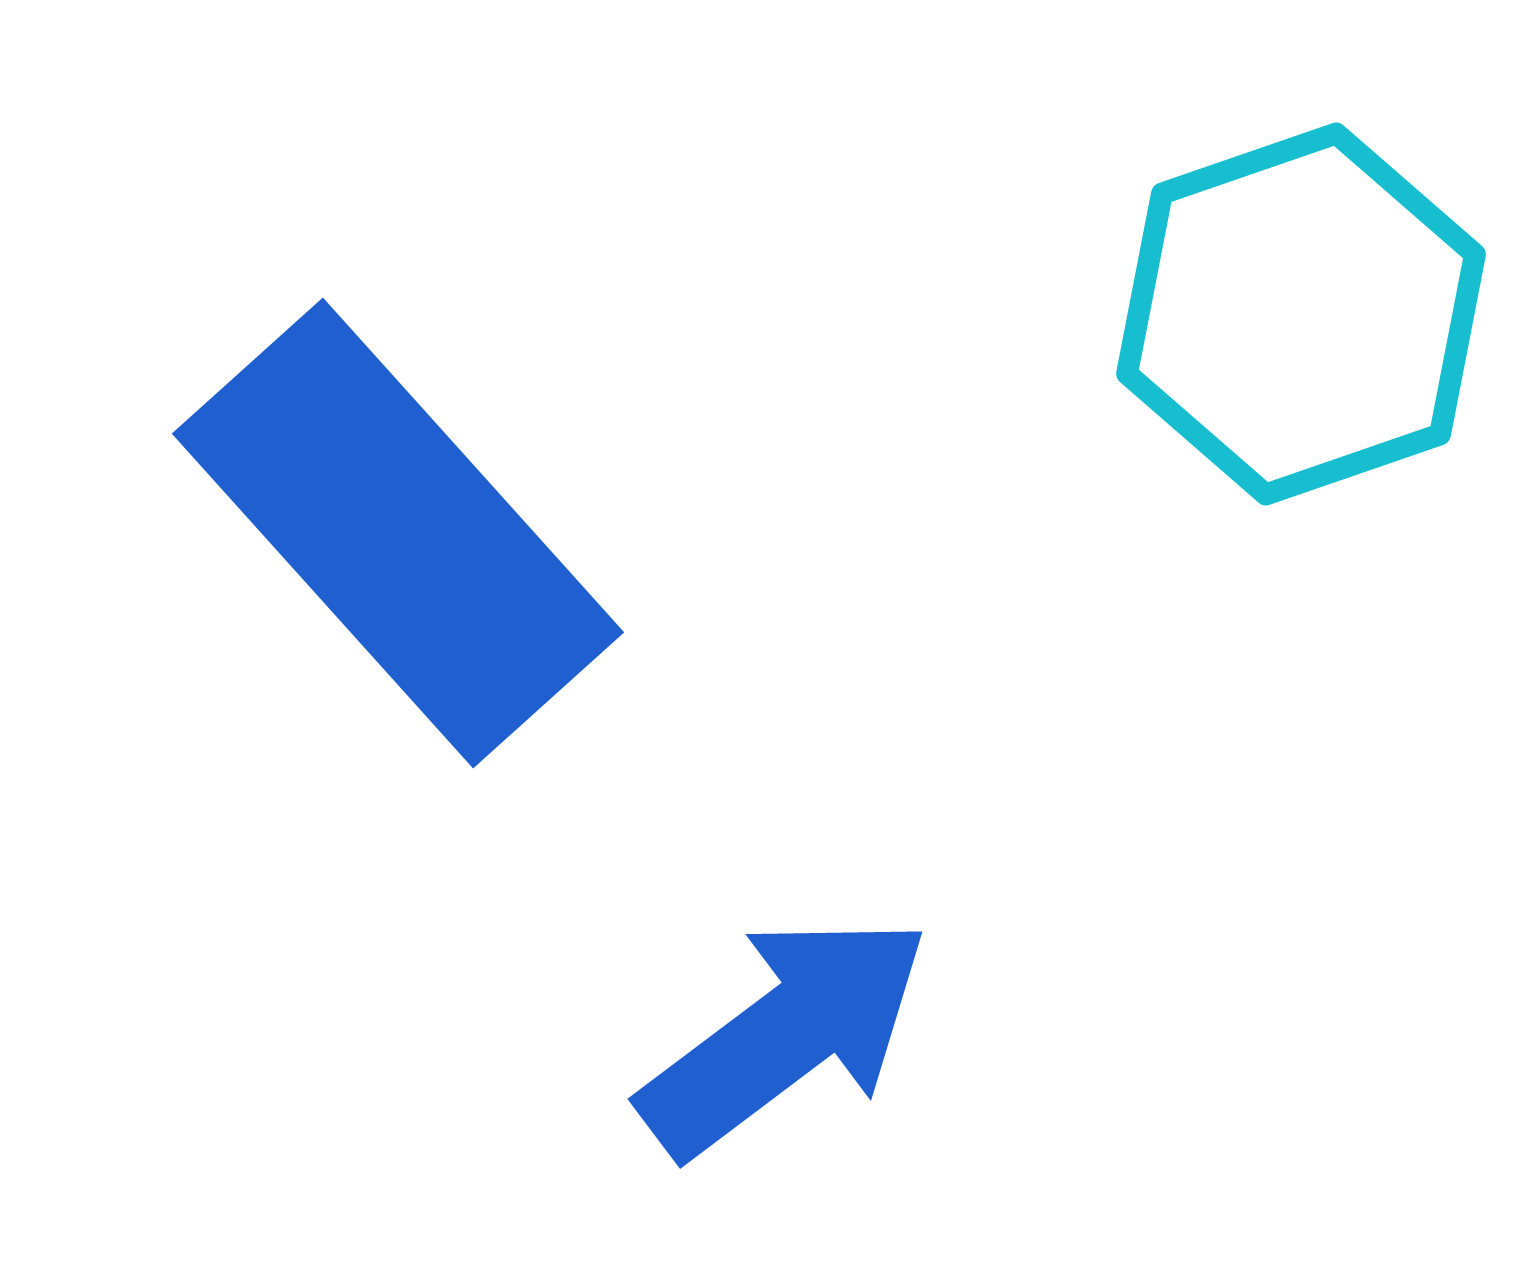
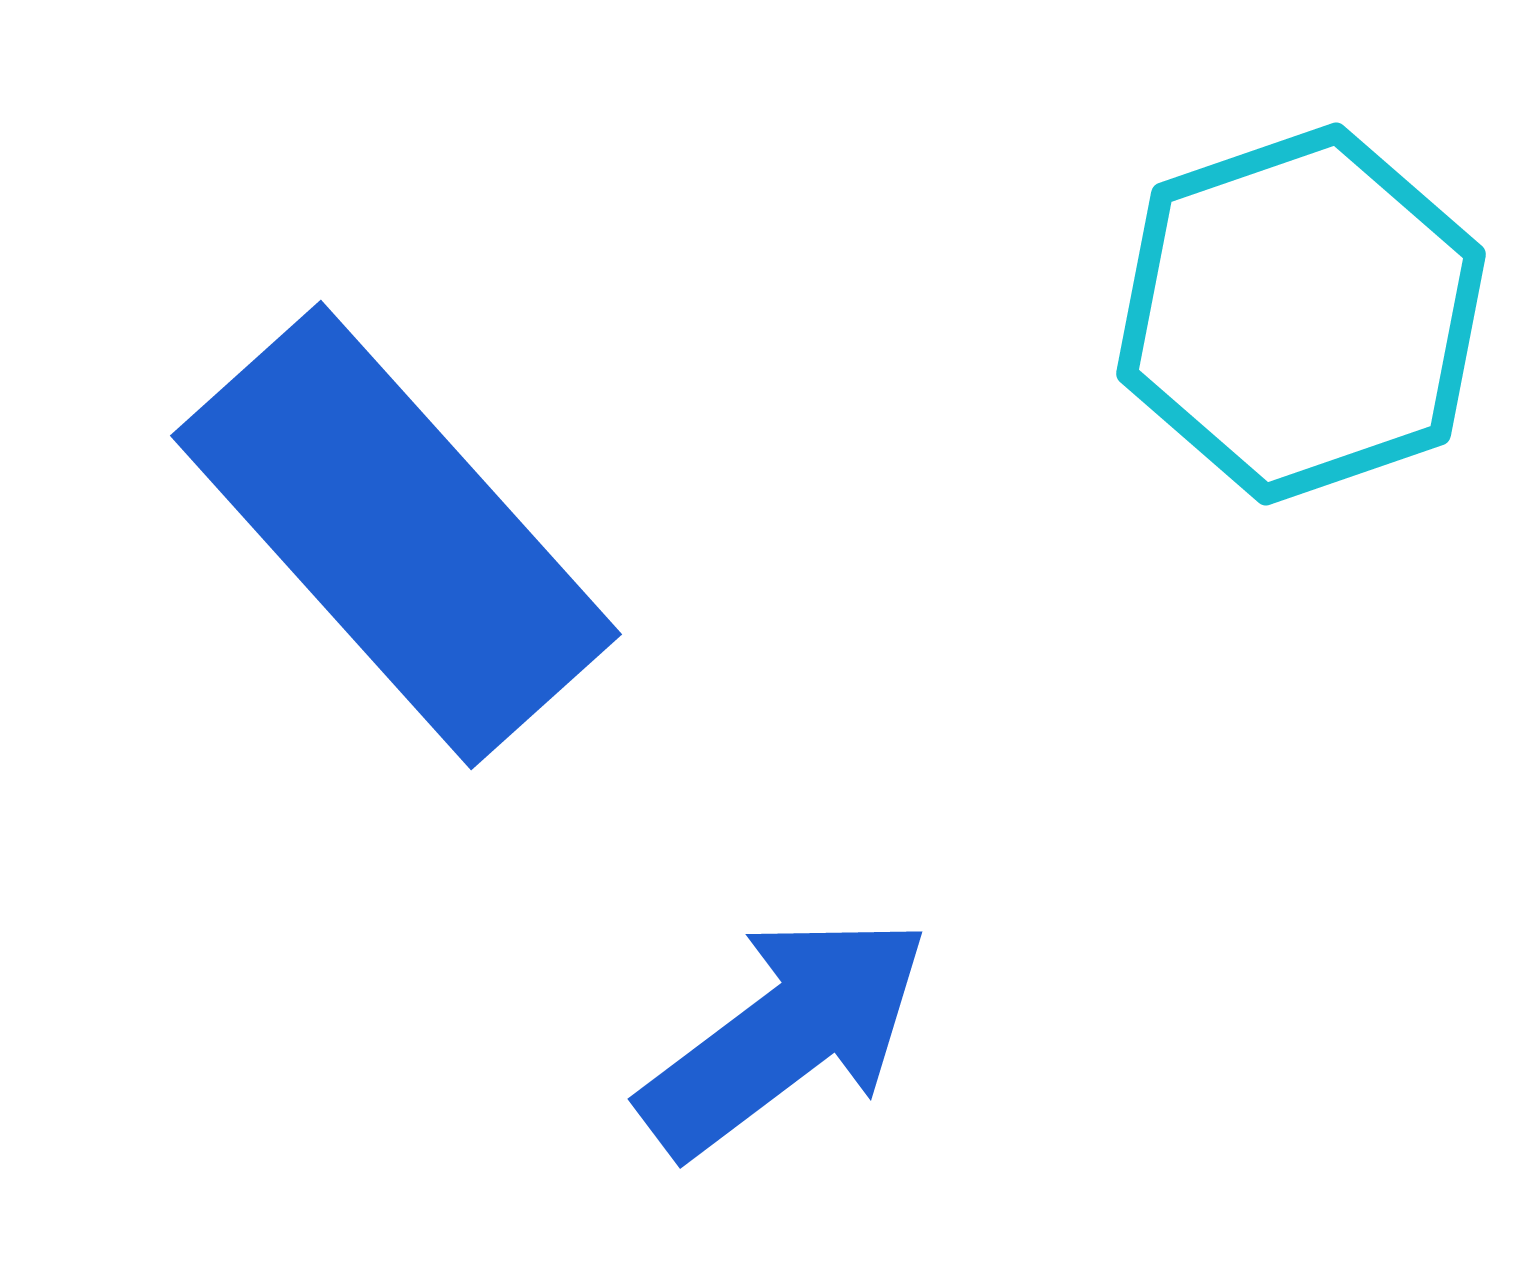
blue rectangle: moved 2 px left, 2 px down
